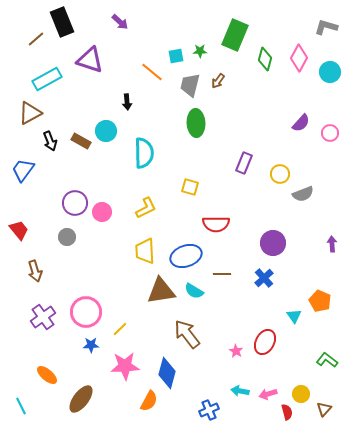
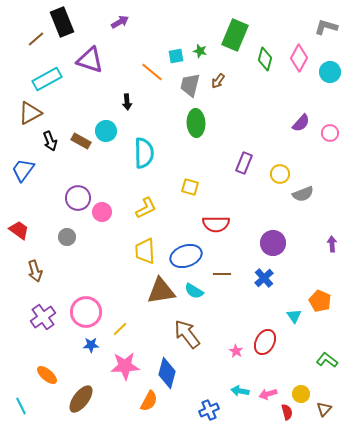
purple arrow at (120, 22): rotated 72 degrees counterclockwise
green star at (200, 51): rotated 16 degrees clockwise
purple circle at (75, 203): moved 3 px right, 5 px up
red trapezoid at (19, 230): rotated 15 degrees counterclockwise
